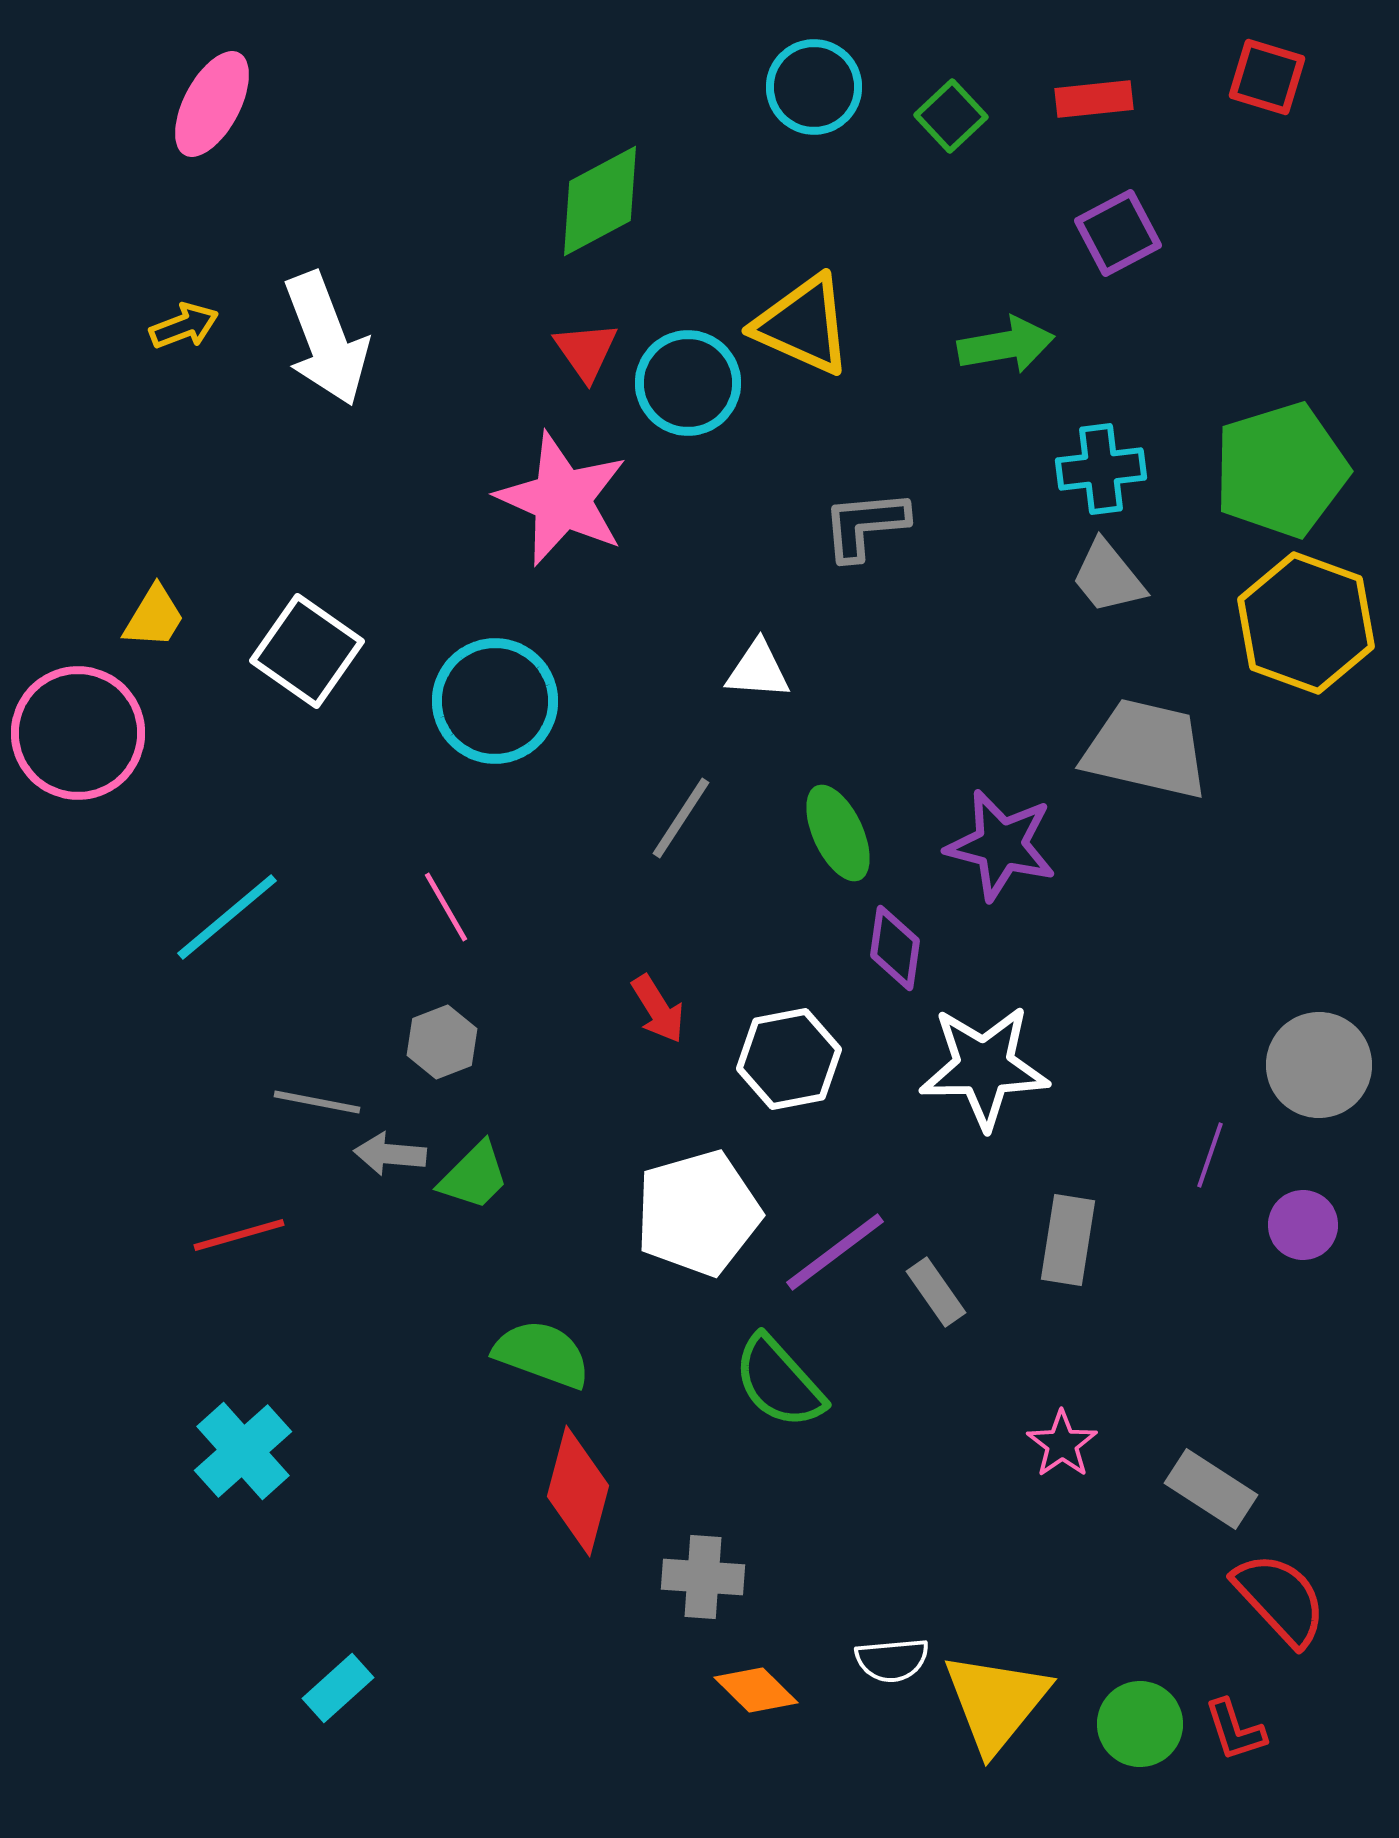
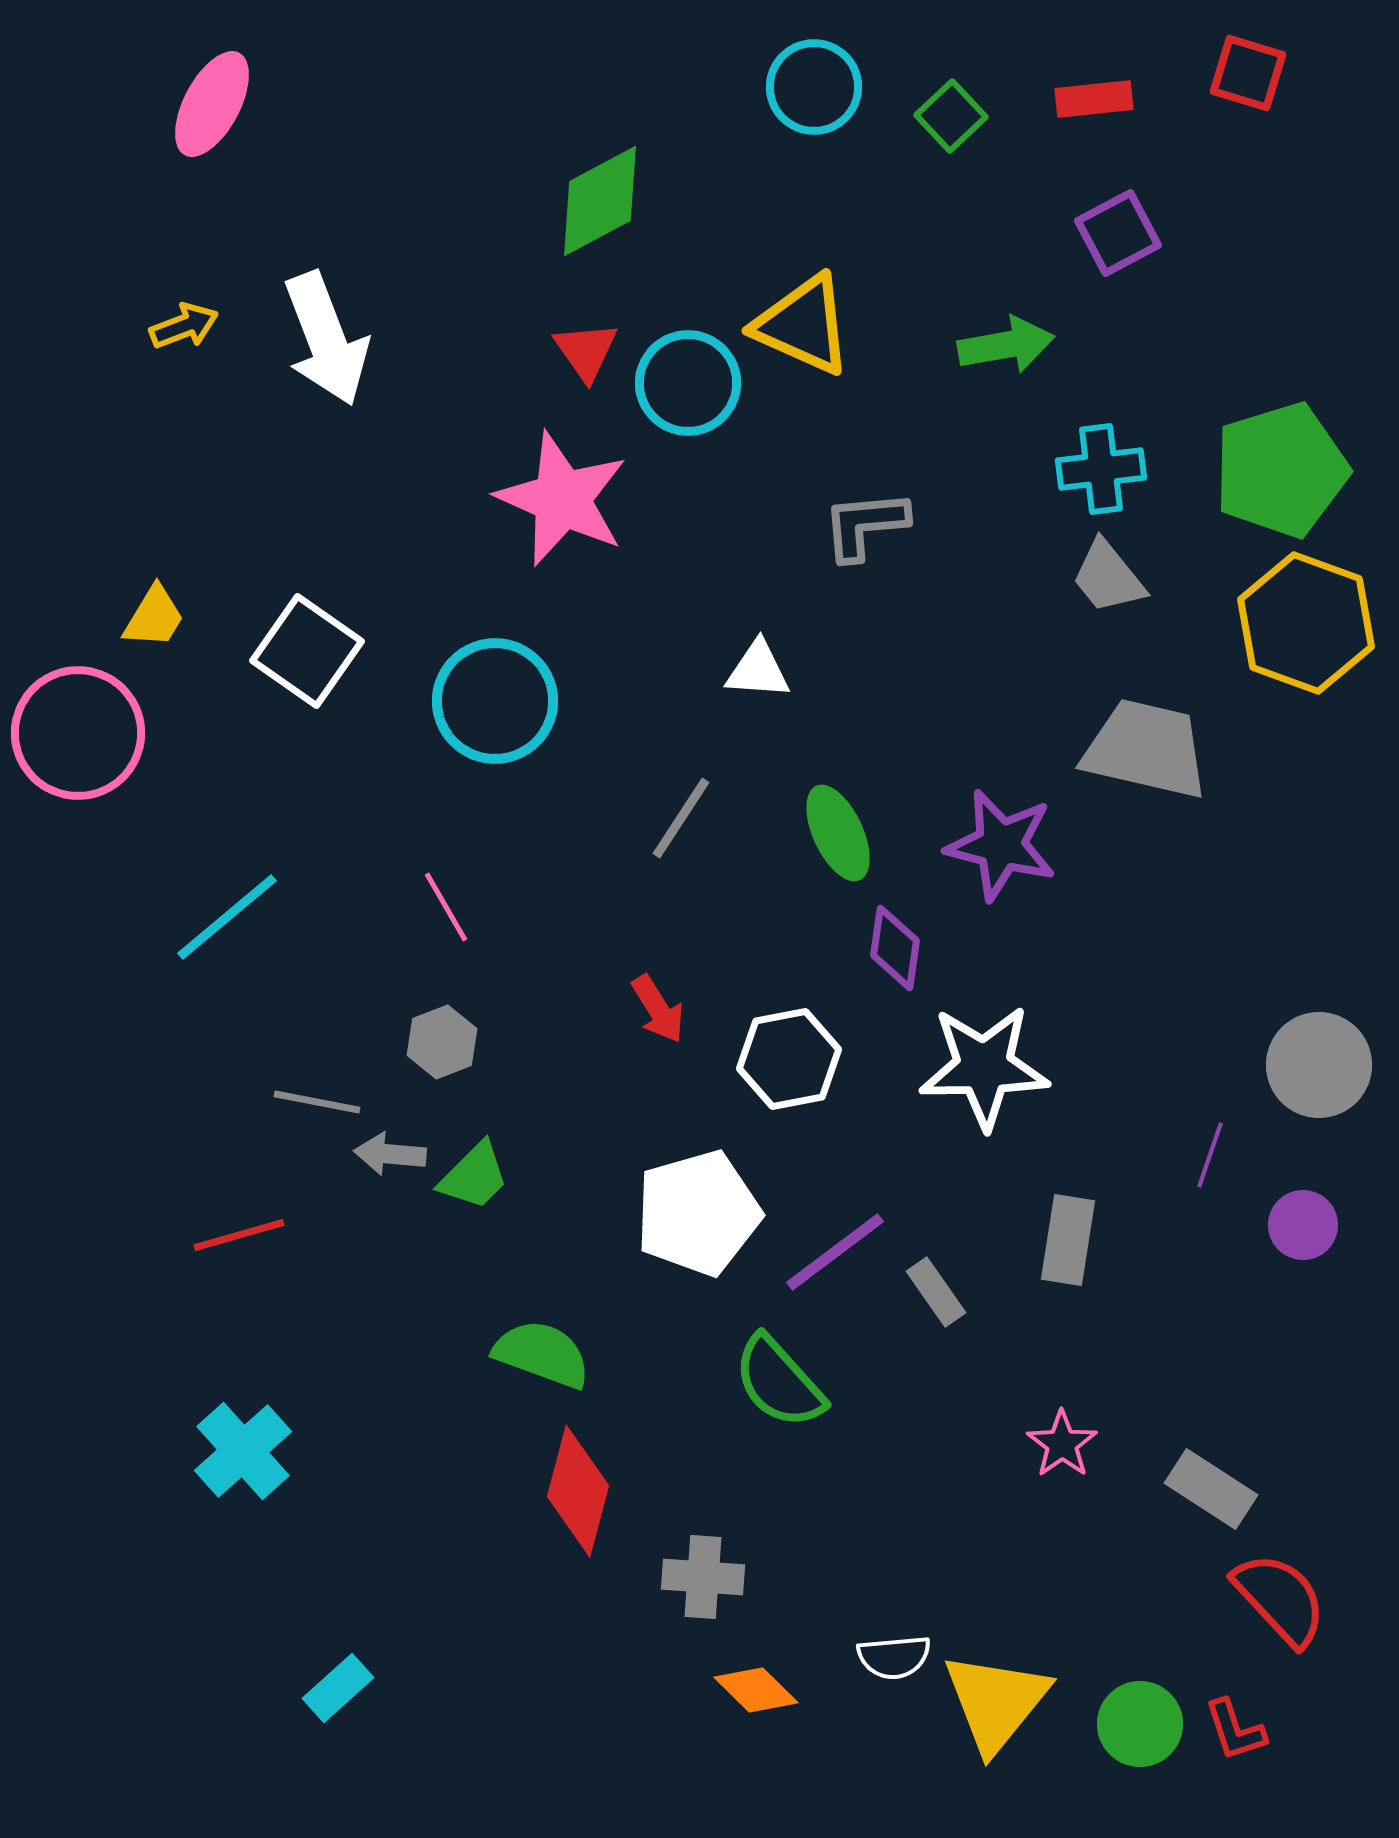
red square at (1267, 77): moved 19 px left, 4 px up
white semicircle at (892, 1660): moved 2 px right, 3 px up
